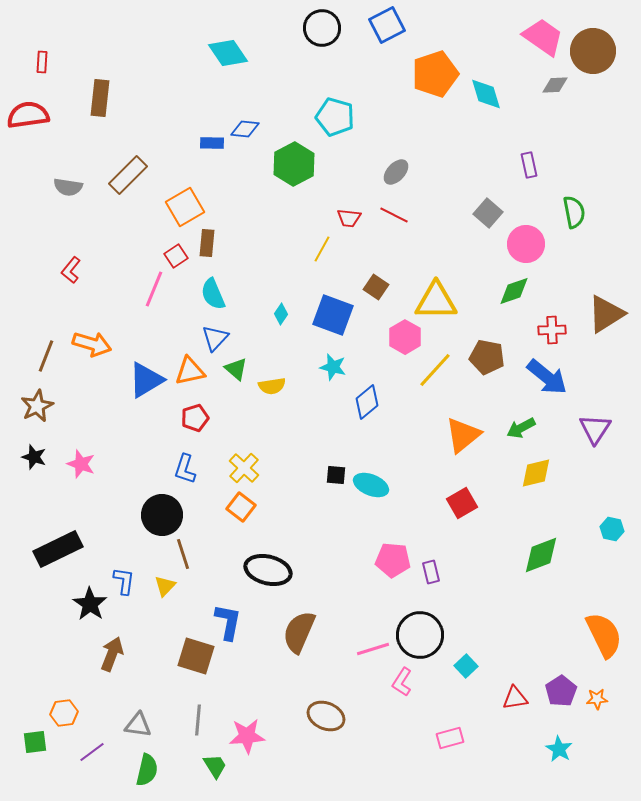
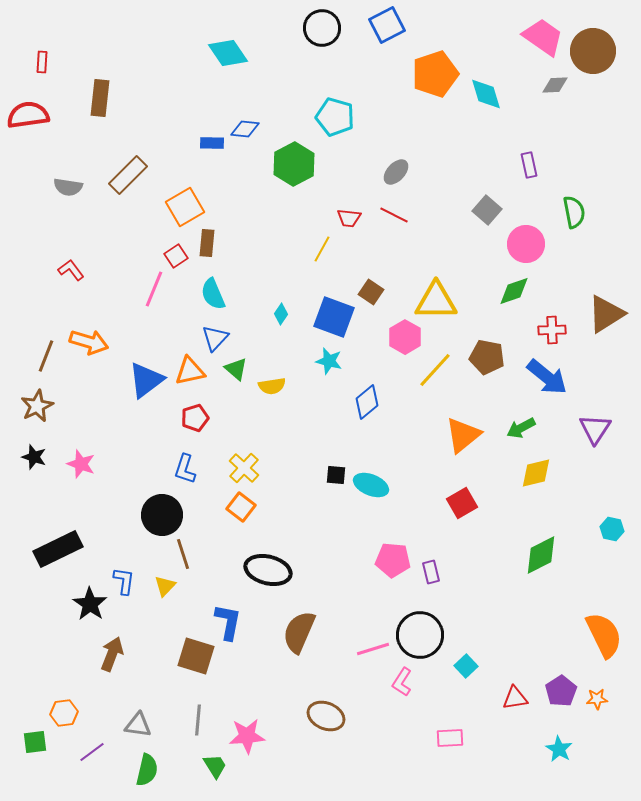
gray square at (488, 213): moved 1 px left, 3 px up
red L-shape at (71, 270): rotated 104 degrees clockwise
brown square at (376, 287): moved 5 px left, 5 px down
blue square at (333, 315): moved 1 px right, 2 px down
orange arrow at (92, 344): moved 3 px left, 2 px up
cyan star at (333, 367): moved 4 px left, 6 px up
blue triangle at (146, 380): rotated 6 degrees counterclockwise
green diamond at (541, 555): rotated 6 degrees counterclockwise
pink rectangle at (450, 738): rotated 12 degrees clockwise
